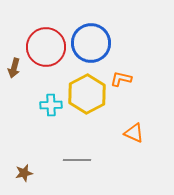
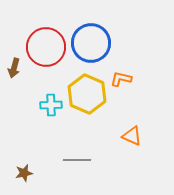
yellow hexagon: rotated 9 degrees counterclockwise
orange triangle: moved 2 px left, 3 px down
